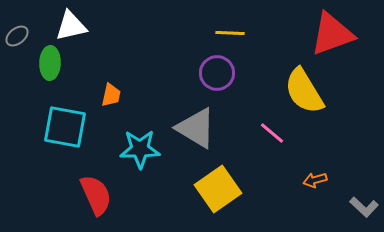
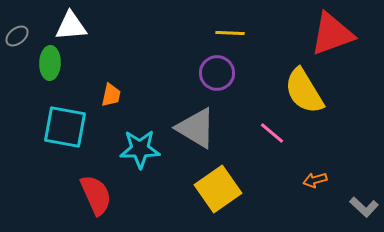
white triangle: rotated 8 degrees clockwise
